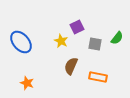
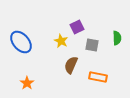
green semicircle: rotated 40 degrees counterclockwise
gray square: moved 3 px left, 1 px down
brown semicircle: moved 1 px up
orange star: rotated 16 degrees clockwise
